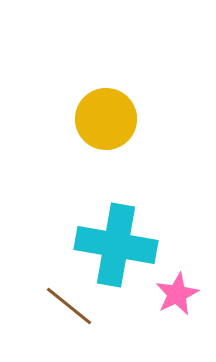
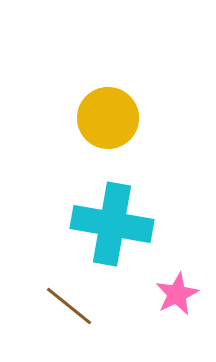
yellow circle: moved 2 px right, 1 px up
cyan cross: moved 4 px left, 21 px up
